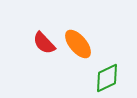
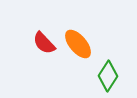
green diamond: moved 1 px right, 2 px up; rotated 32 degrees counterclockwise
